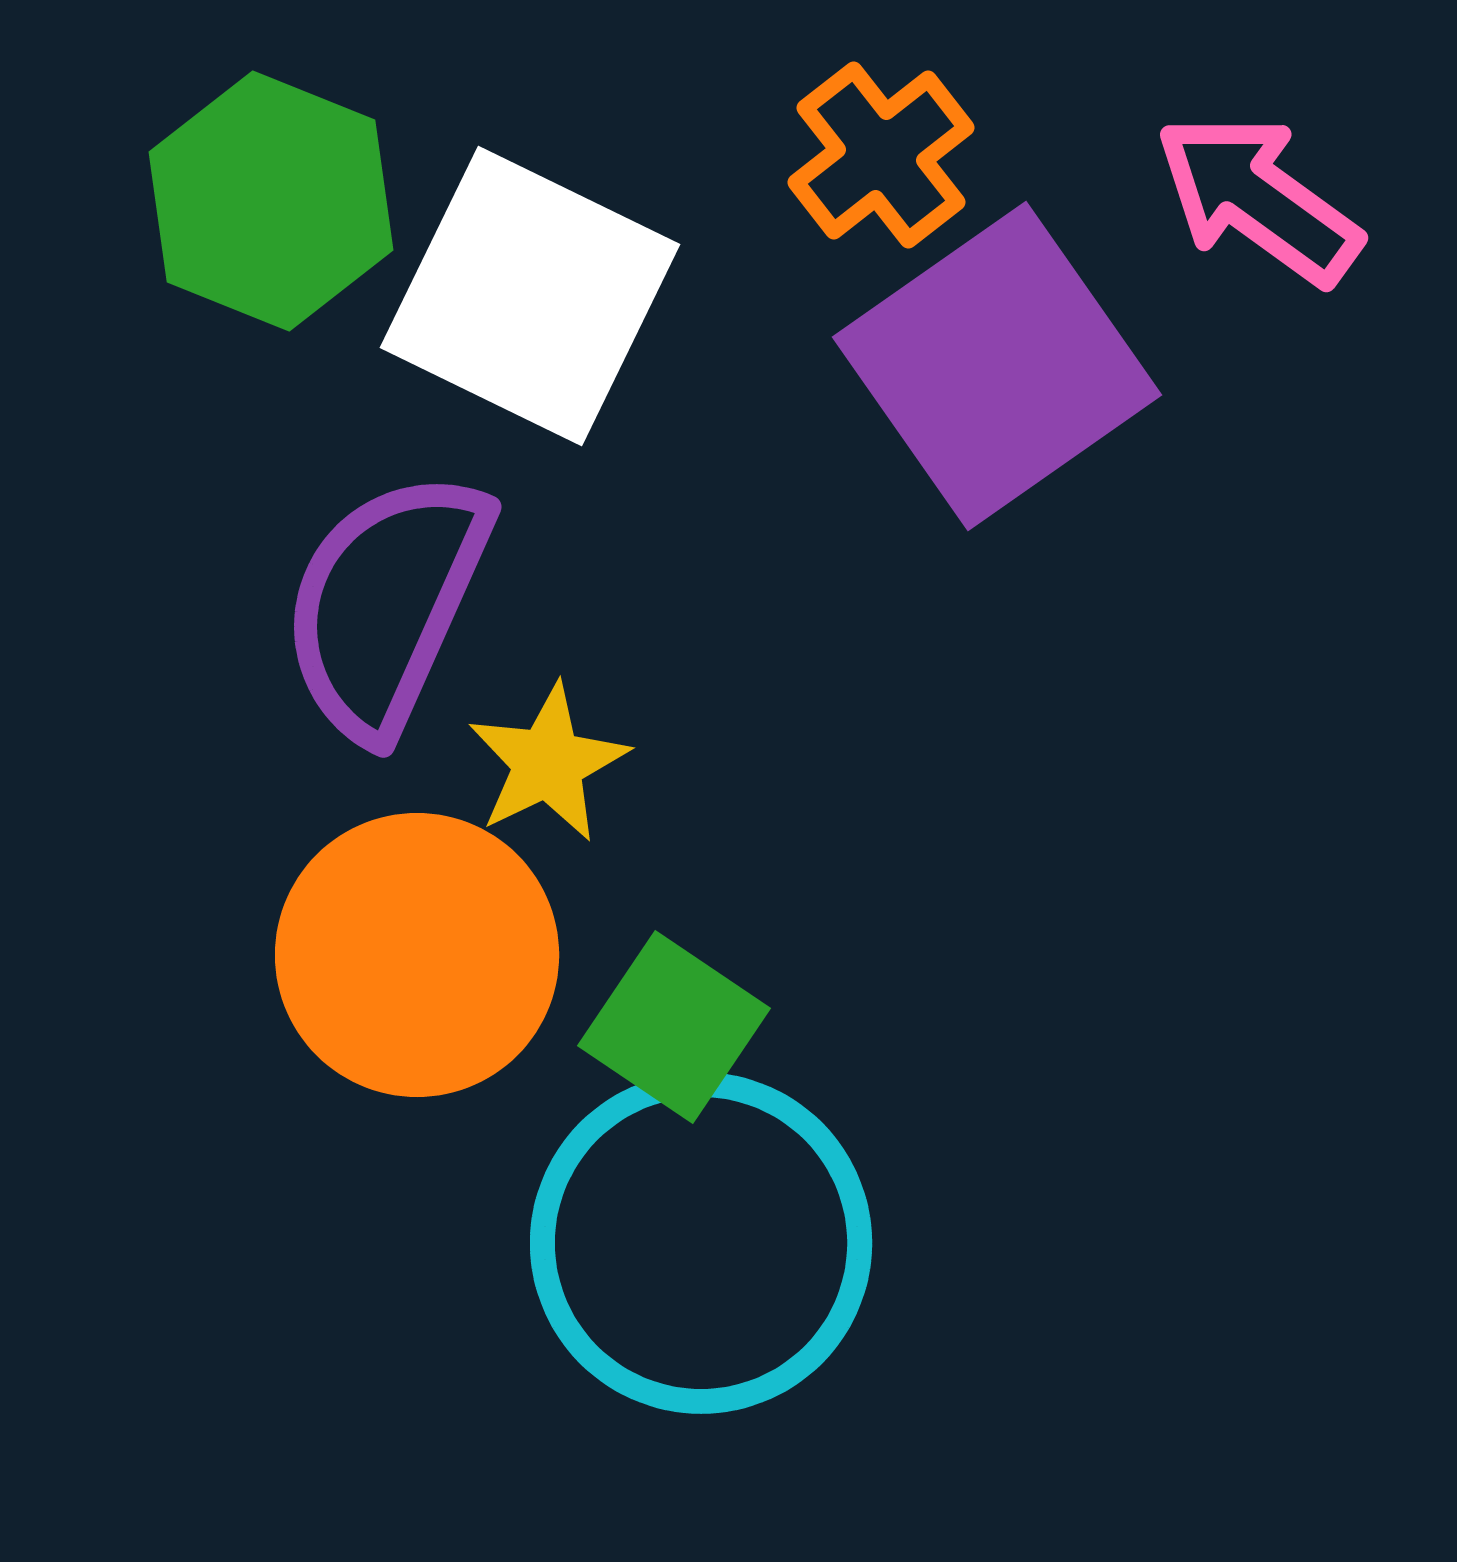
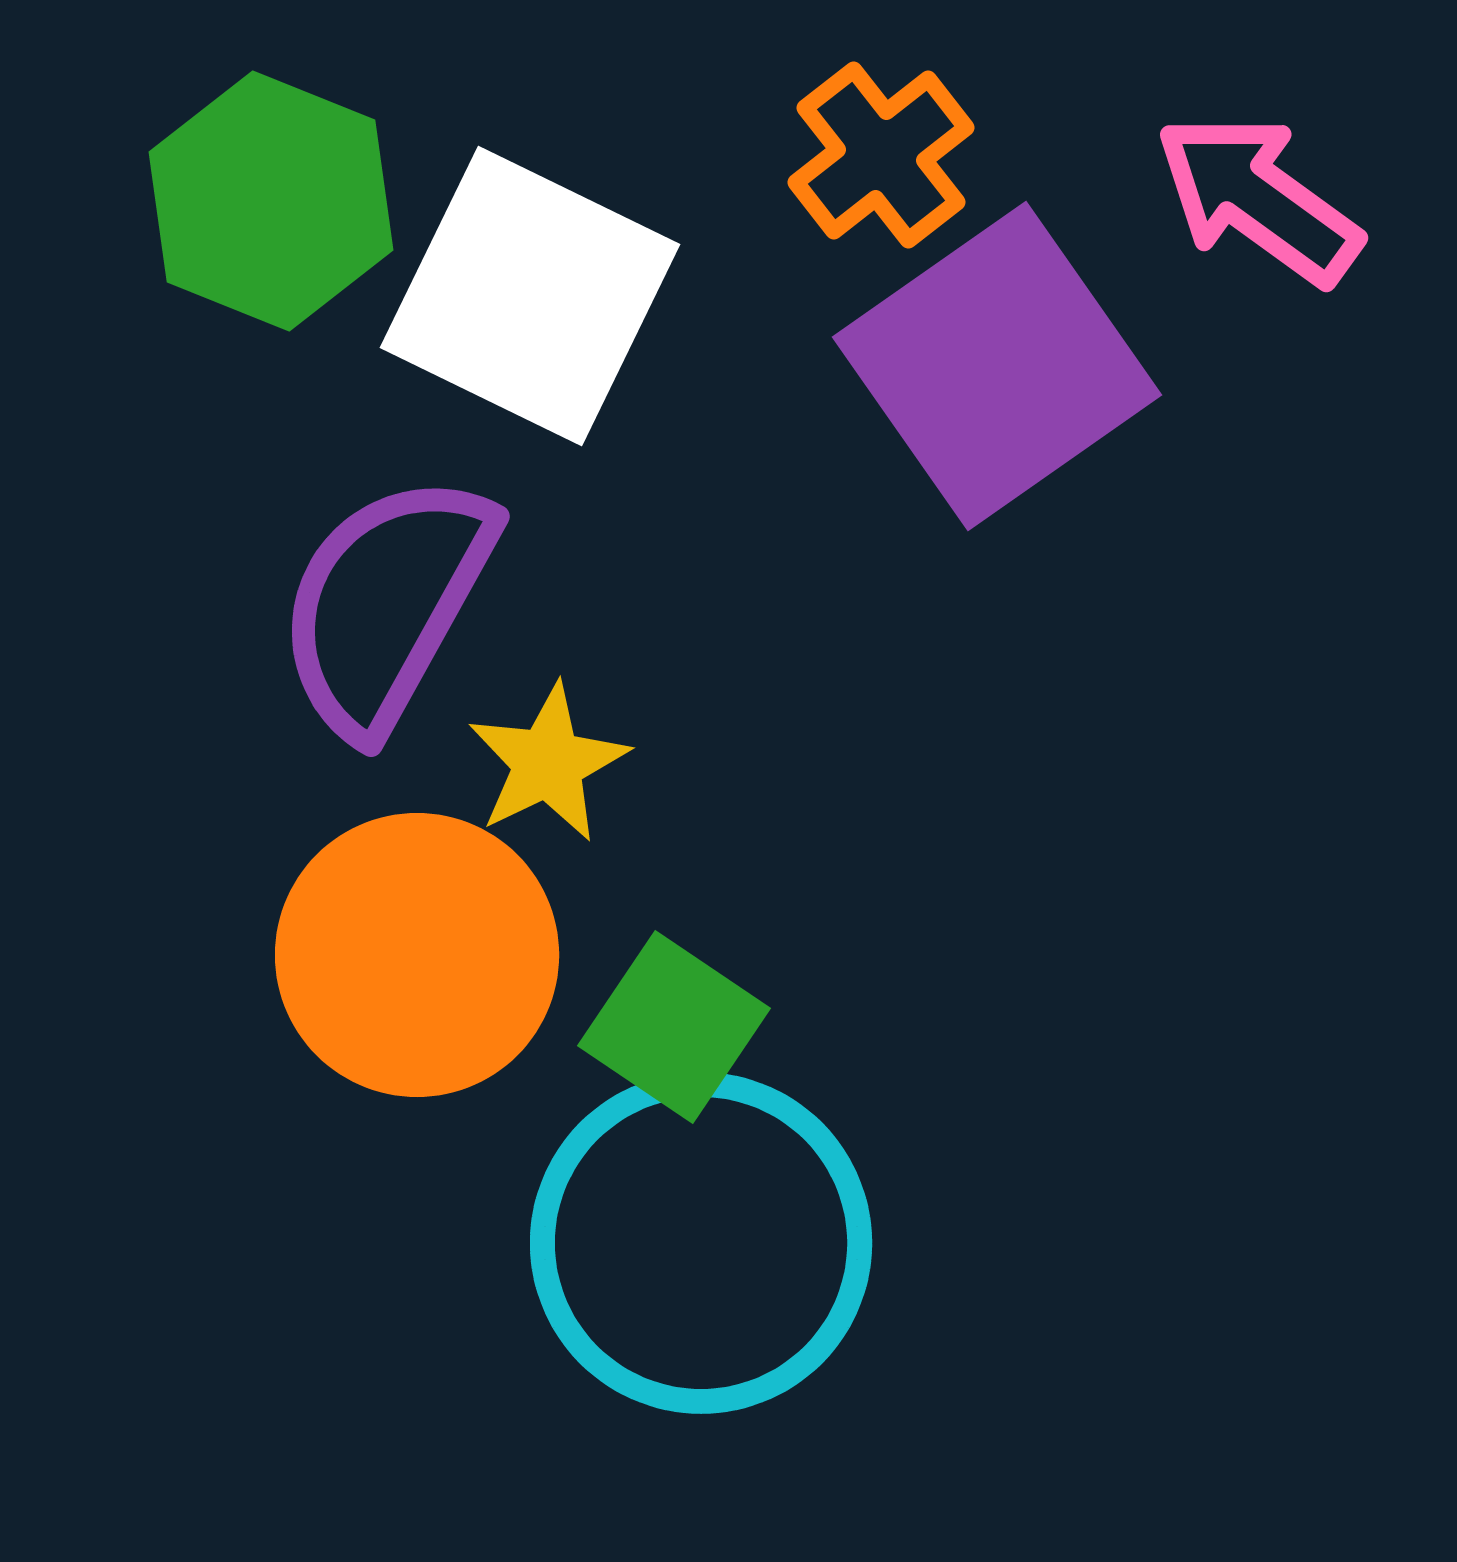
purple semicircle: rotated 5 degrees clockwise
